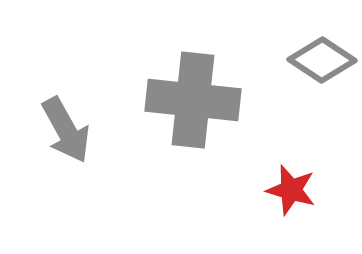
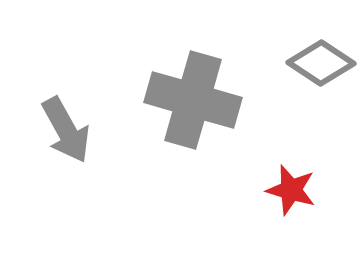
gray diamond: moved 1 px left, 3 px down
gray cross: rotated 10 degrees clockwise
